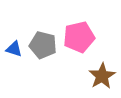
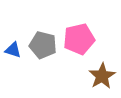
pink pentagon: moved 2 px down
blue triangle: moved 1 px left, 1 px down
